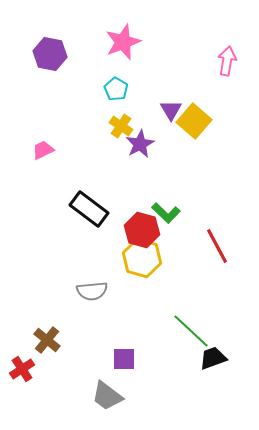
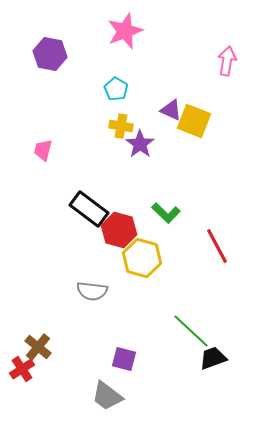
pink star: moved 2 px right, 11 px up
purple triangle: rotated 35 degrees counterclockwise
yellow square: rotated 20 degrees counterclockwise
yellow cross: rotated 25 degrees counterclockwise
purple star: rotated 8 degrees counterclockwise
pink trapezoid: rotated 50 degrees counterclockwise
red hexagon: moved 23 px left
gray semicircle: rotated 12 degrees clockwise
brown cross: moved 9 px left, 7 px down
purple square: rotated 15 degrees clockwise
